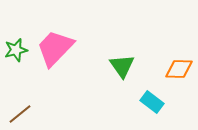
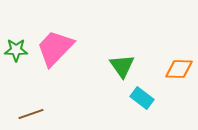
green star: rotated 15 degrees clockwise
cyan rectangle: moved 10 px left, 4 px up
brown line: moved 11 px right; rotated 20 degrees clockwise
